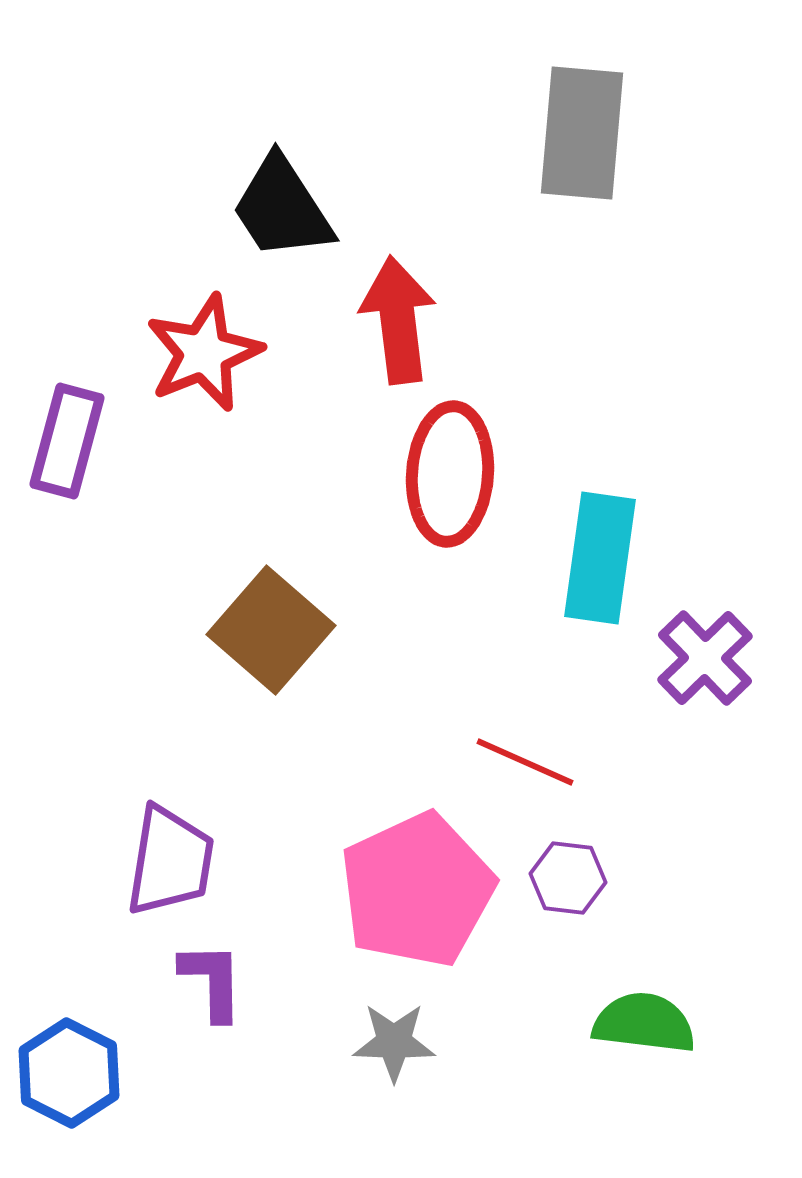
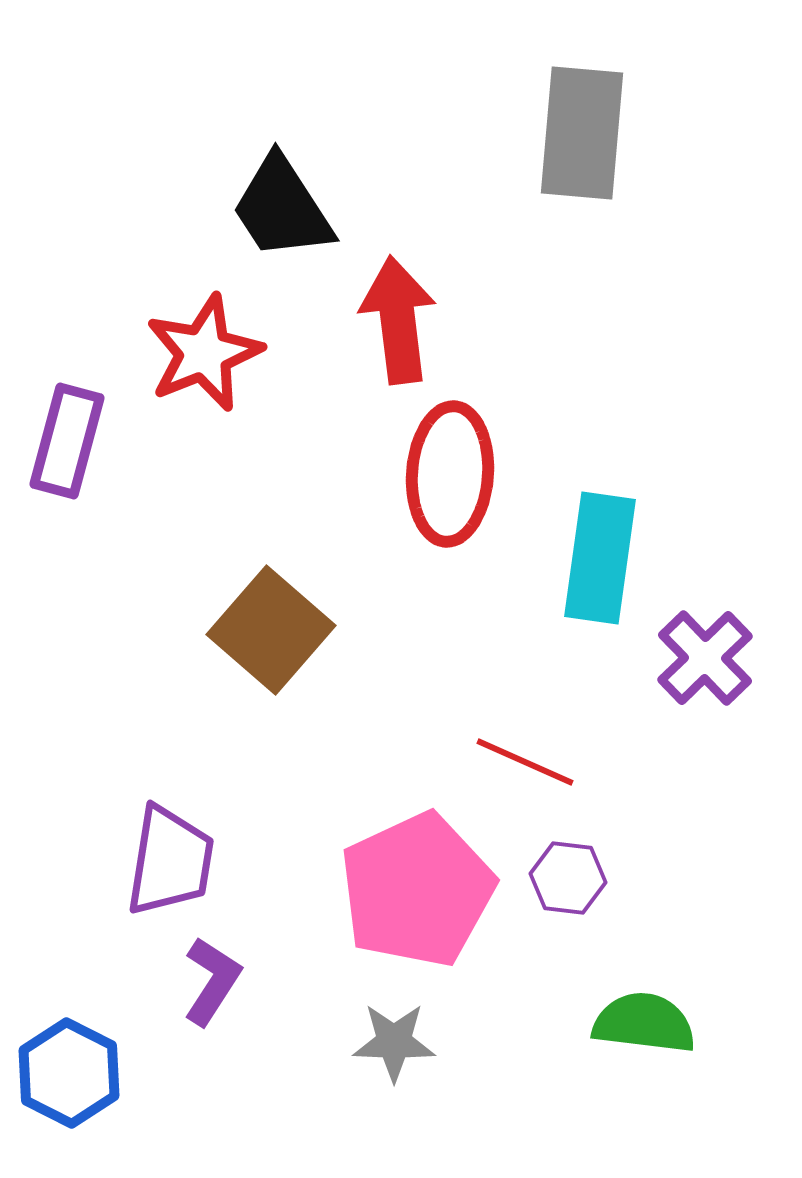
purple L-shape: rotated 34 degrees clockwise
